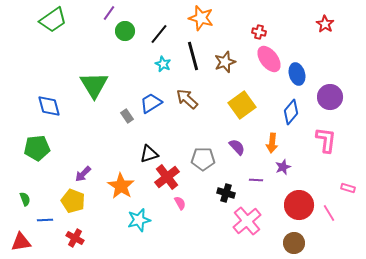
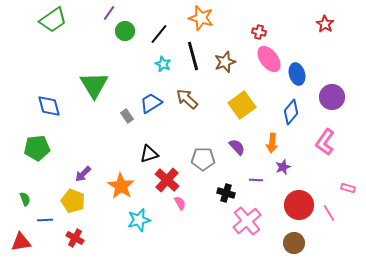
purple circle at (330, 97): moved 2 px right
pink L-shape at (326, 140): moved 1 px left, 2 px down; rotated 152 degrees counterclockwise
red cross at (167, 177): moved 3 px down; rotated 10 degrees counterclockwise
